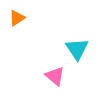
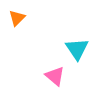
orange triangle: rotated 12 degrees counterclockwise
